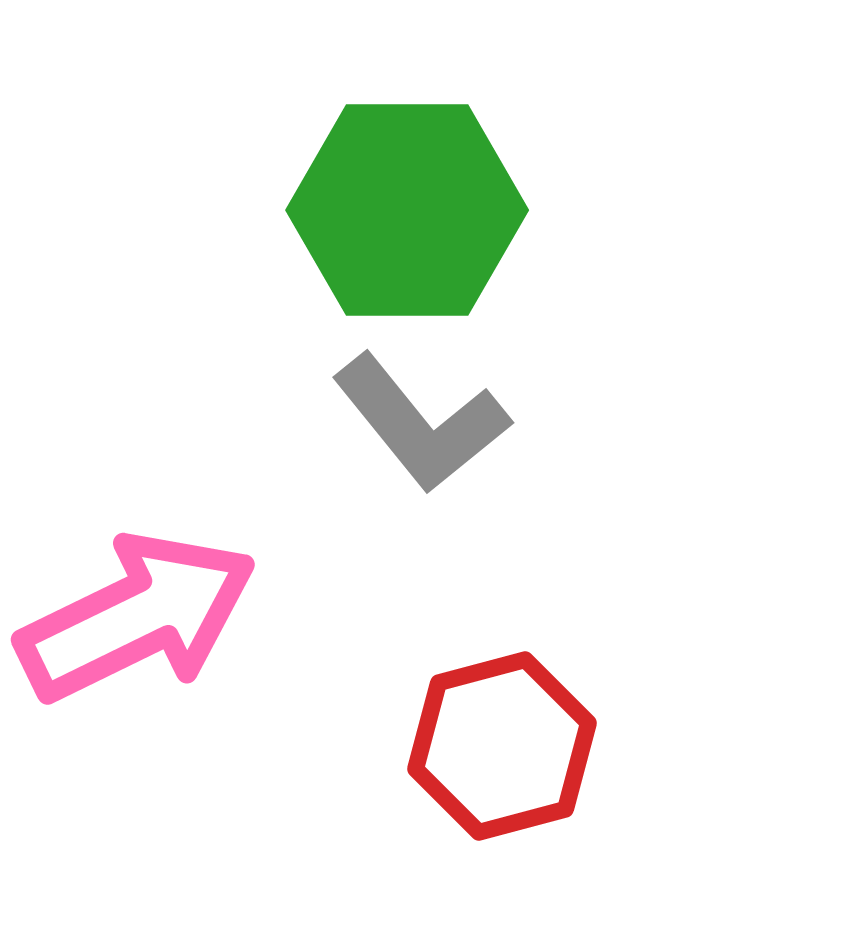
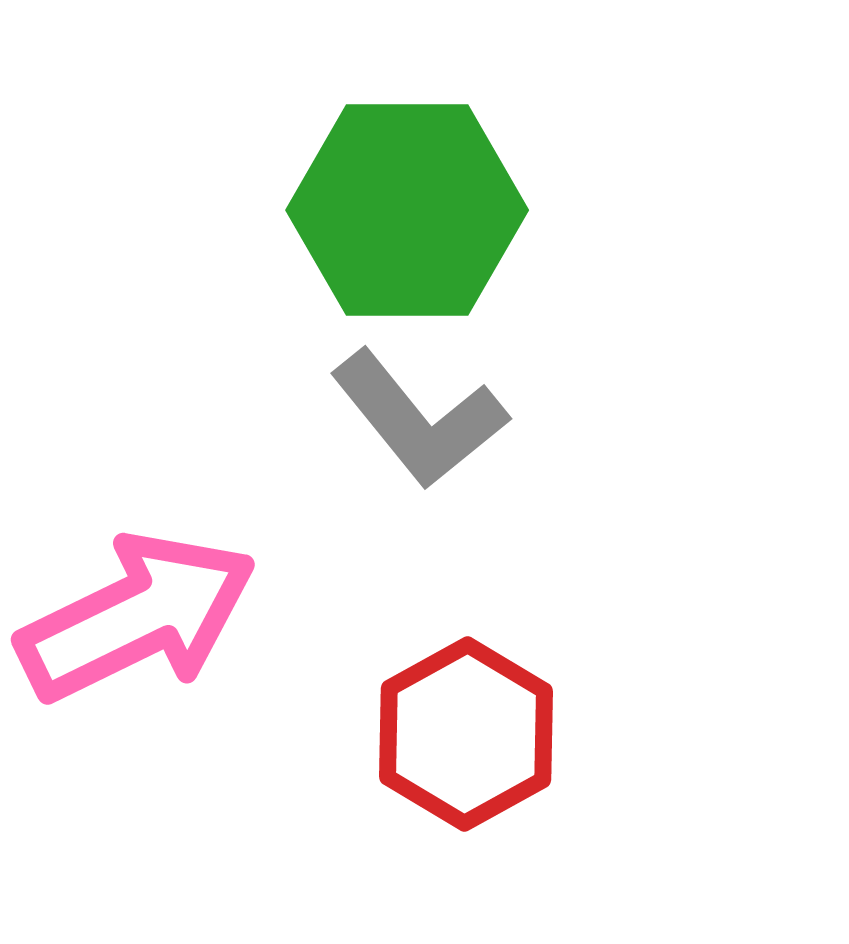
gray L-shape: moved 2 px left, 4 px up
red hexagon: moved 36 px left, 12 px up; rotated 14 degrees counterclockwise
